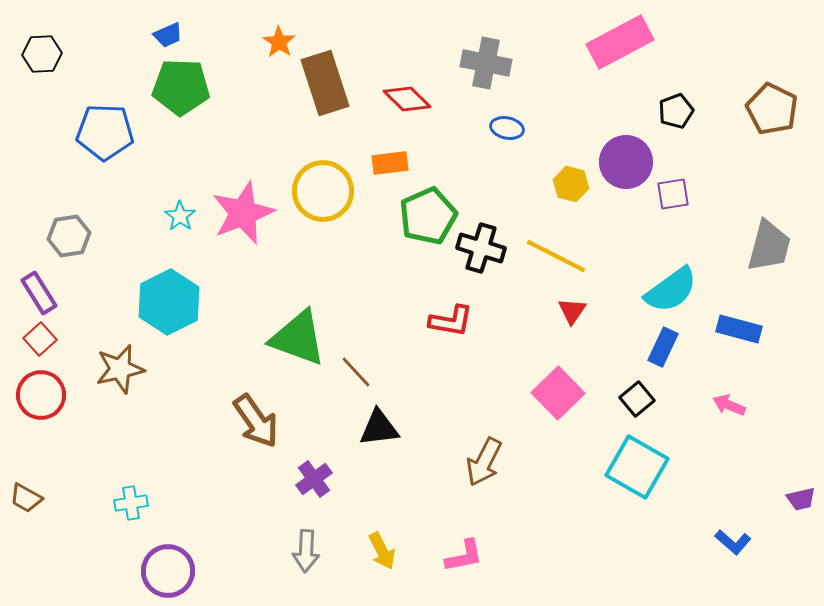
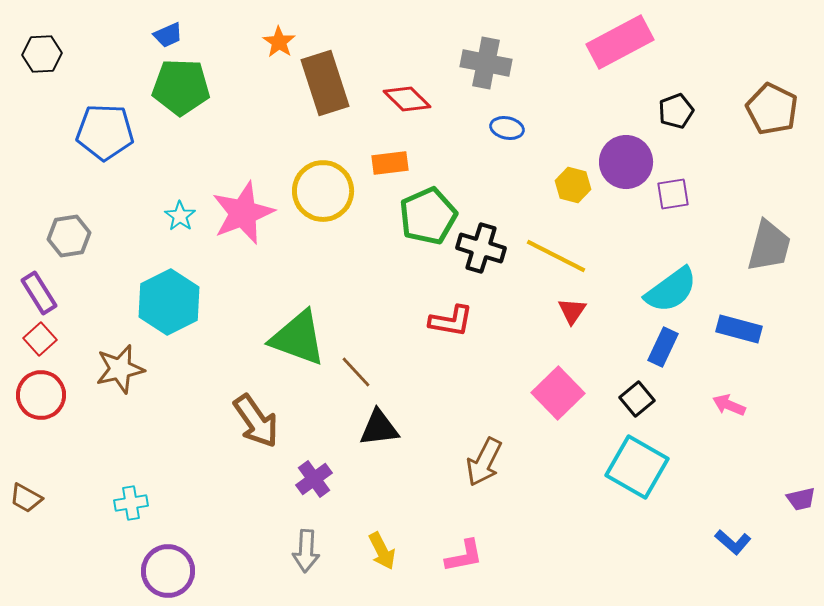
yellow hexagon at (571, 184): moved 2 px right, 1 px down
